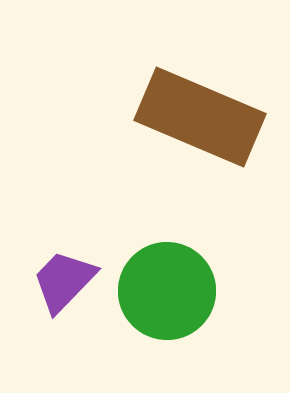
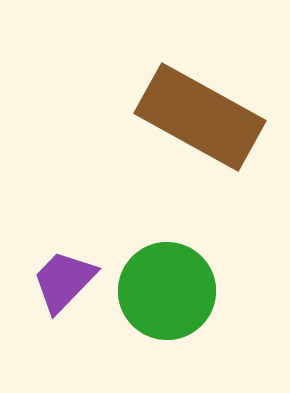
brown rectangle: rotated 6 degrees clockwise
